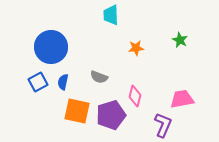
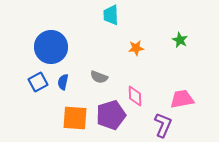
pink diamond: rotated 15 degrees counterclockwise
orange square: moved 2 px left, 7 px down; rotated 8 degrees counterclockwise
